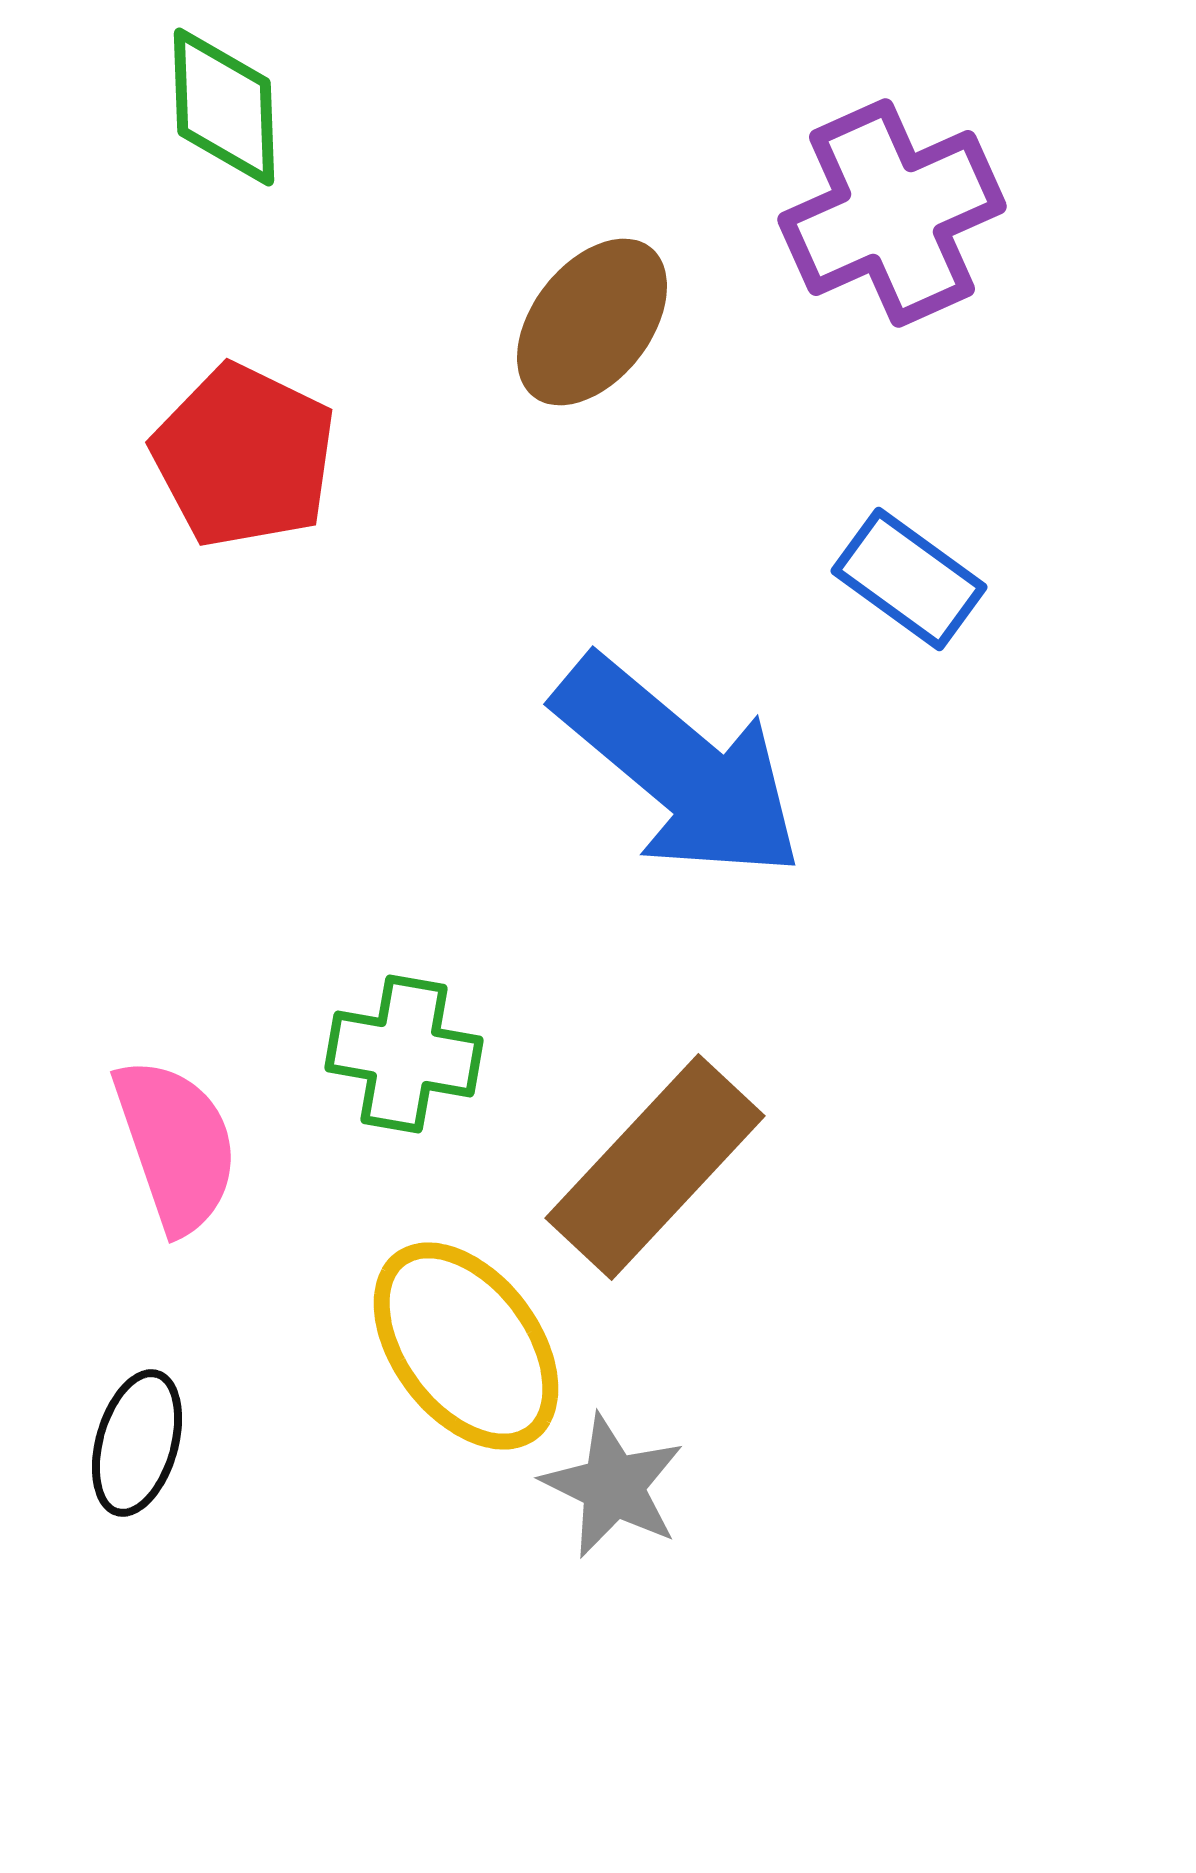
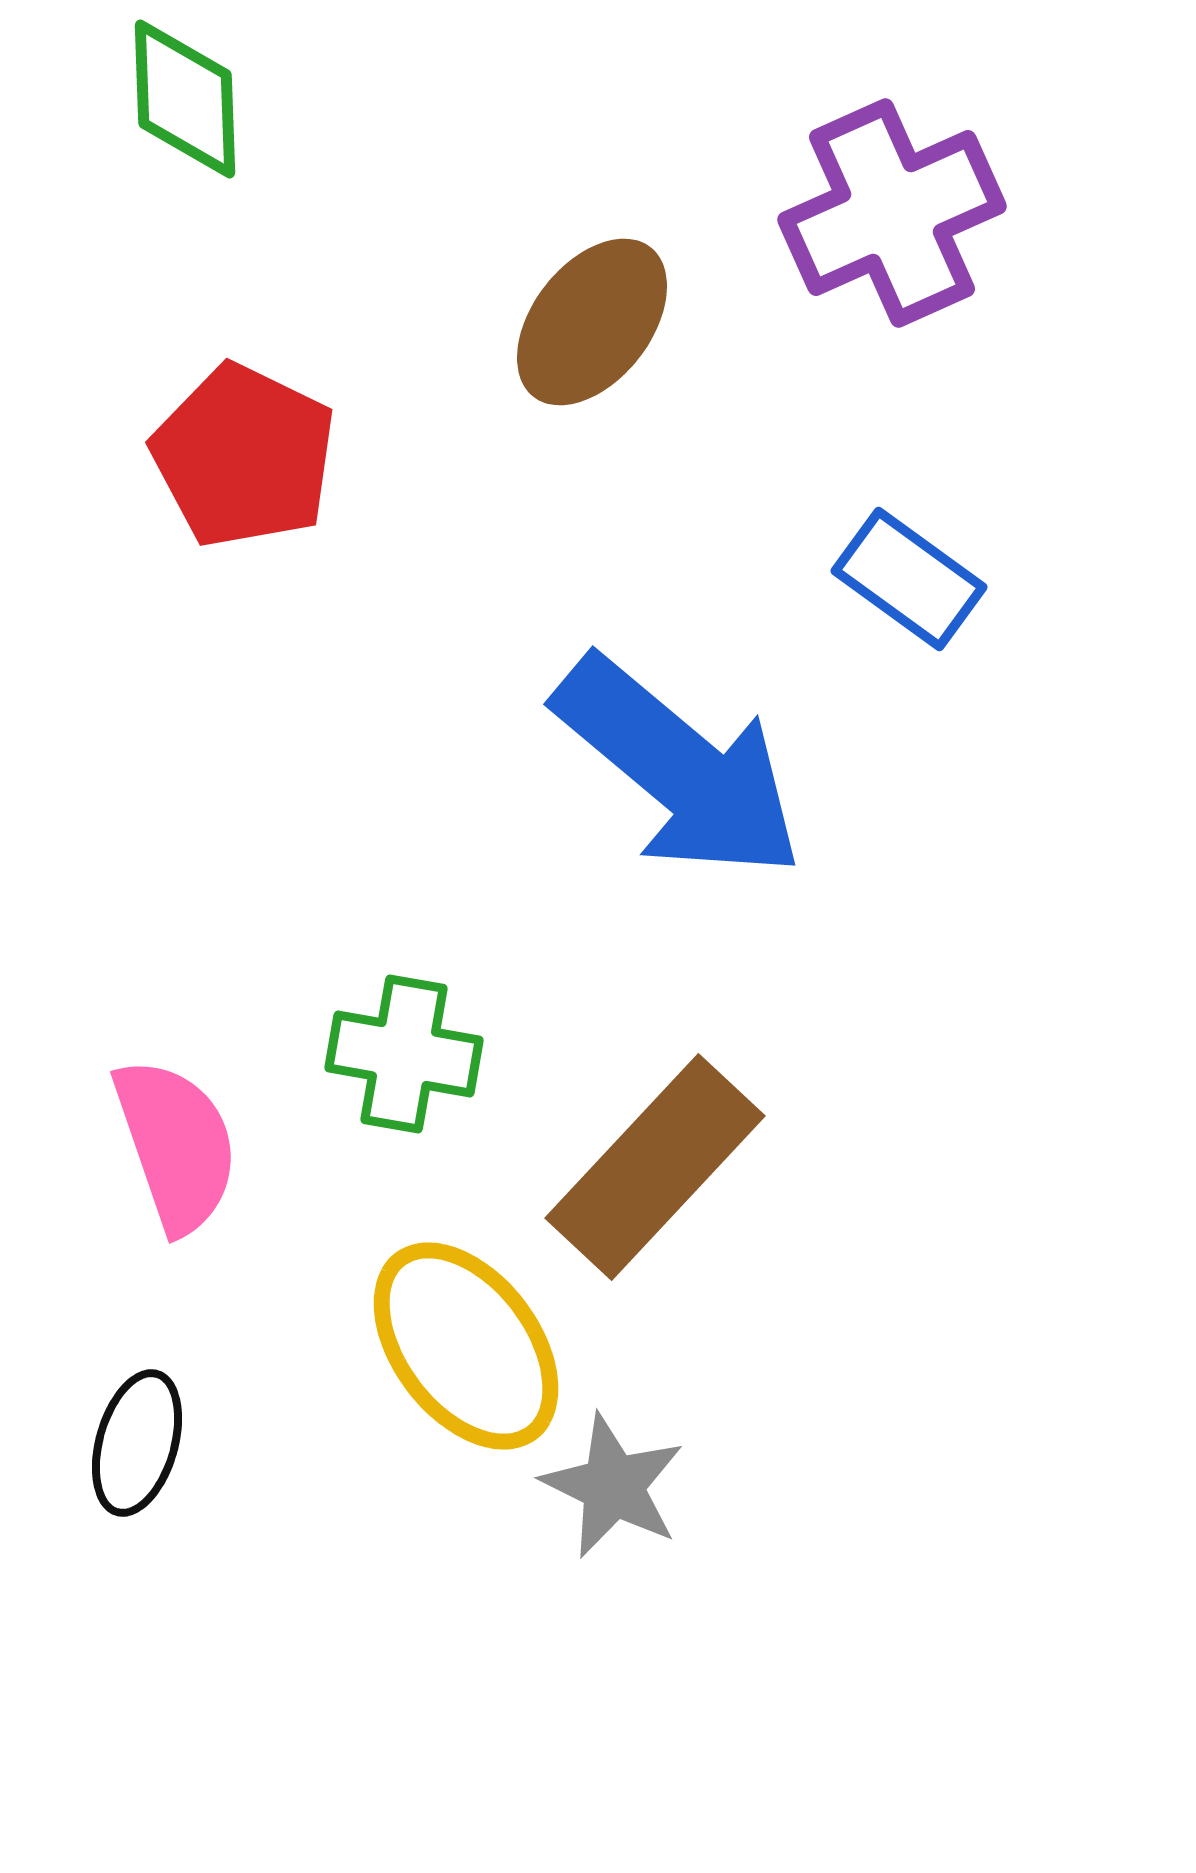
green diamond: moved 39 px left, 8 px up
